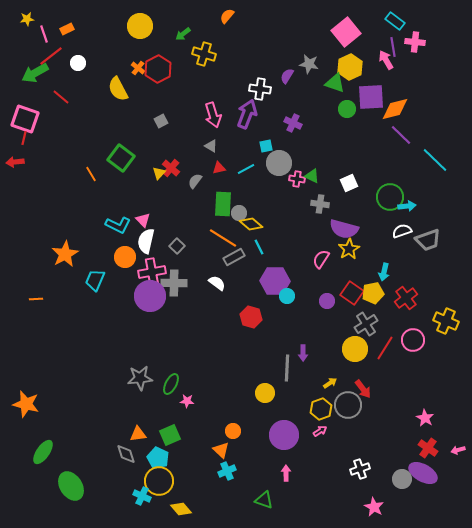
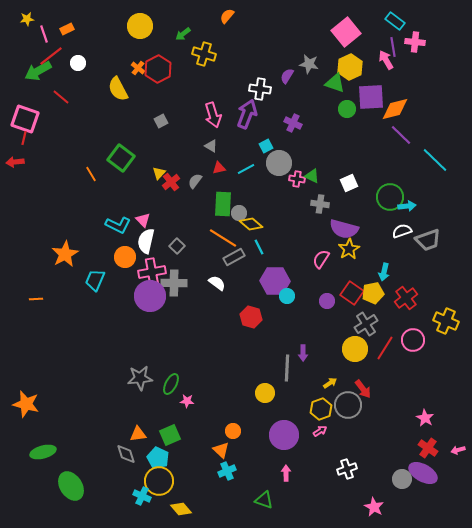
green arrow at (35, 73): moved 3 px right, 2 px up
cyan square at (266, 146): rotated 16 degrees counterclockwise
red cross at (171, 168): moved 14 px down; rotated 12 degrees clockwise
green ellipse at (43, 452): rotated 40 degrees clockwise
white cross at (360, 469): moved 13 px left
